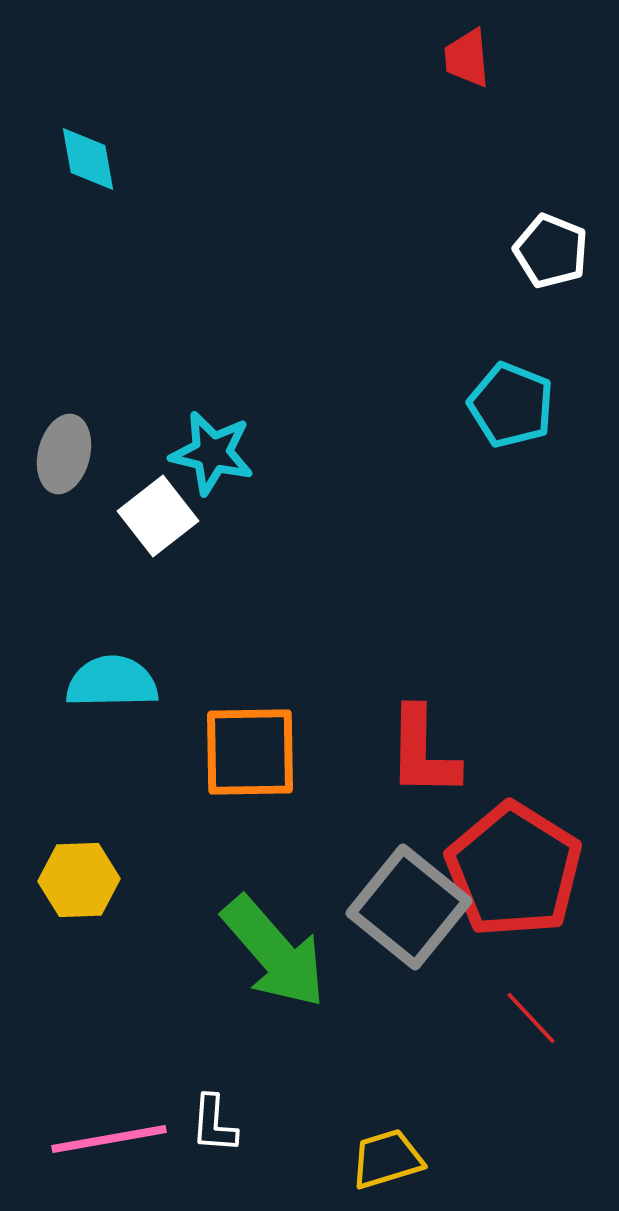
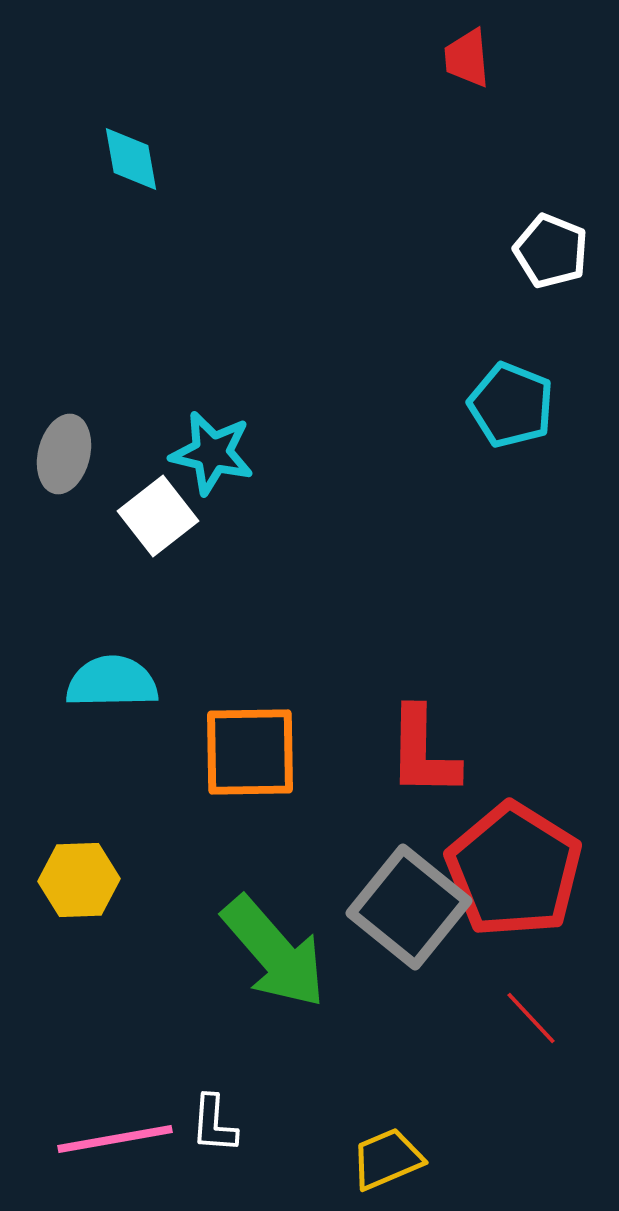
cyan diamond: moved 43 px right
pink line: moved 6 px right
yellow trapezoid: rotated 6 degrees counterclockwise
